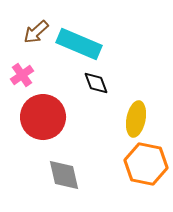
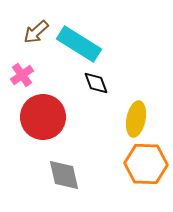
cyan rectangle: rotated 9 degrees clockwise
orange hexagon: rotated 9 degrees counterclockwise
